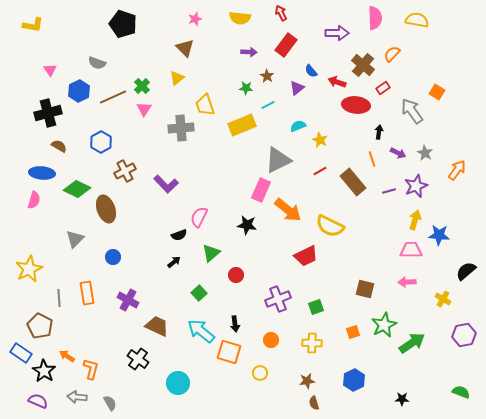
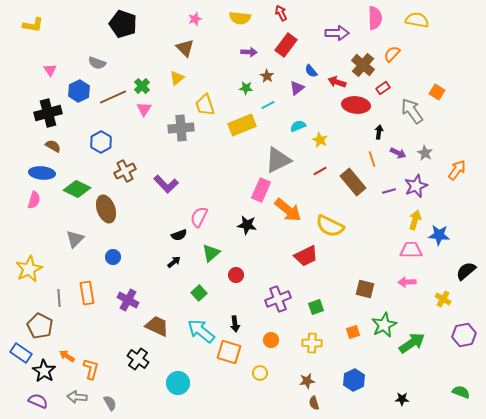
brown semicircle at (59, 146): moved 6 px left
